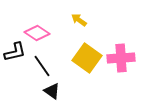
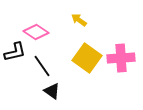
pink diamond: moved 1 px left, 1 px up
